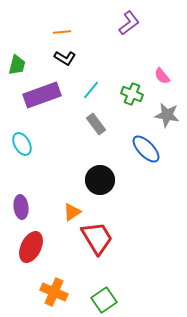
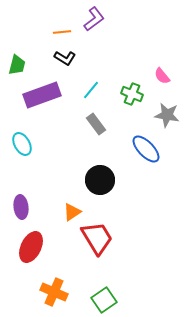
purple L-shape: moved 35 px left, 4 px up
